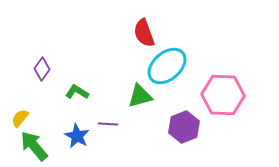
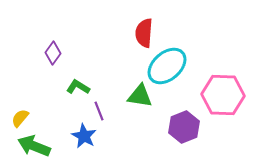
red semicircle: rotated 24 degrees clockwise
purple diamond: moved 11 px right, 16 px up
green L-shape: moved 1 px right, 5 px up
green triangle: rotated 24 degrees clockwise
purple line: moved 9 px left, 13 px up; rotated 66 degrees clockwise
blue star: moved 7 px right
green arrow: rotated 28 degrees counterclockwise
